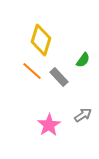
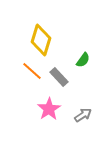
pink star: moved 16 px up
